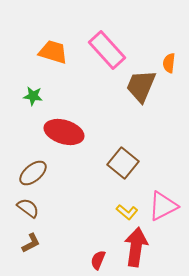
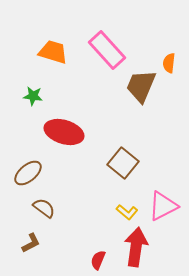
brown ellipse: moved 5 px left
brown semicircle: moved 16 px right
